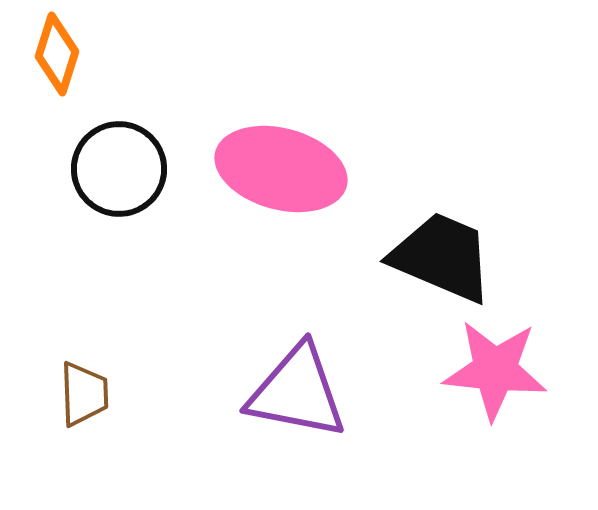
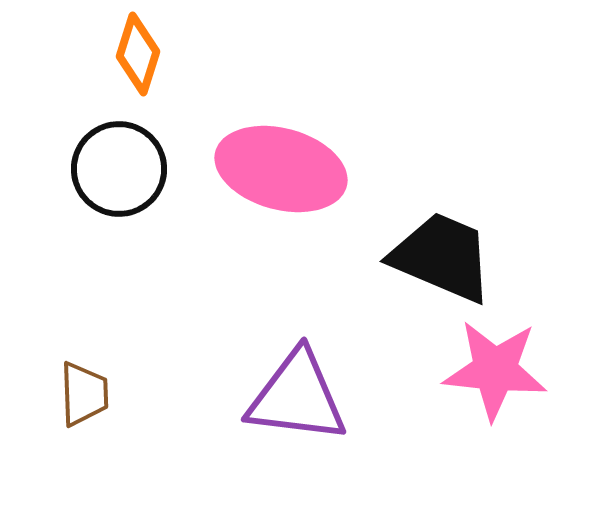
orange diamond: moved 81 px right
purple triangle: moved 5 px down; rotated 4 degrees counterclockwise
